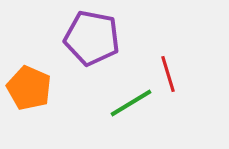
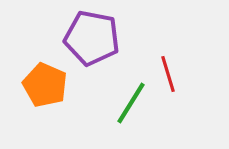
orange pentagon: moved 16 px right, 3 px up
green line: rotated 27 degrees counterclockwise
